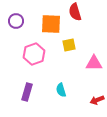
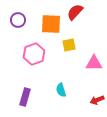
red semicircle: rotated 60 degrees clockwise
purple circle: moved 2 px right, 1 px up
purple rectangle: moved 2 px left, 5 px down
